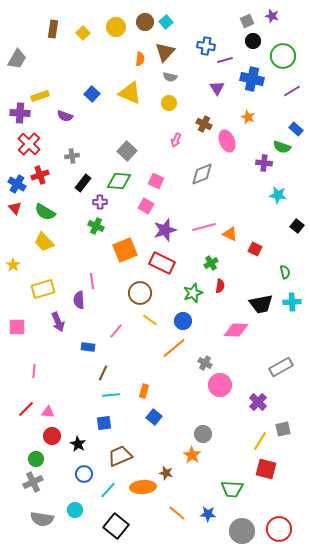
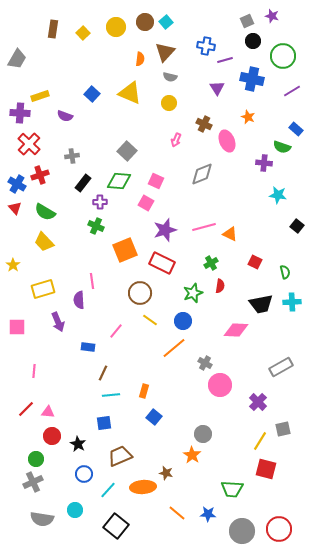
pink square at (146, 206): moved 3 px up
red square at (255, 249): moved 13 px down
